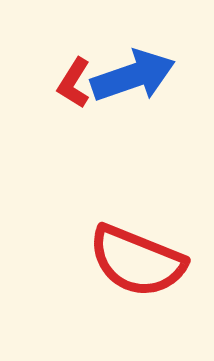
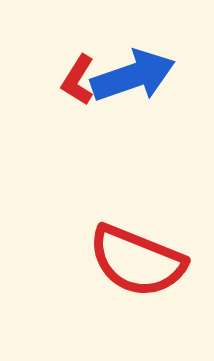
red L-shape: moved 4 px right, 3 px up
